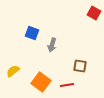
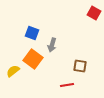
orange square: moved 8 px left, 23 px up
